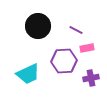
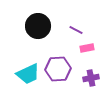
purple hexagon: moved 6 px left, 8 px down
